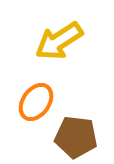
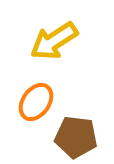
yellow arrow: moved 5 px left
